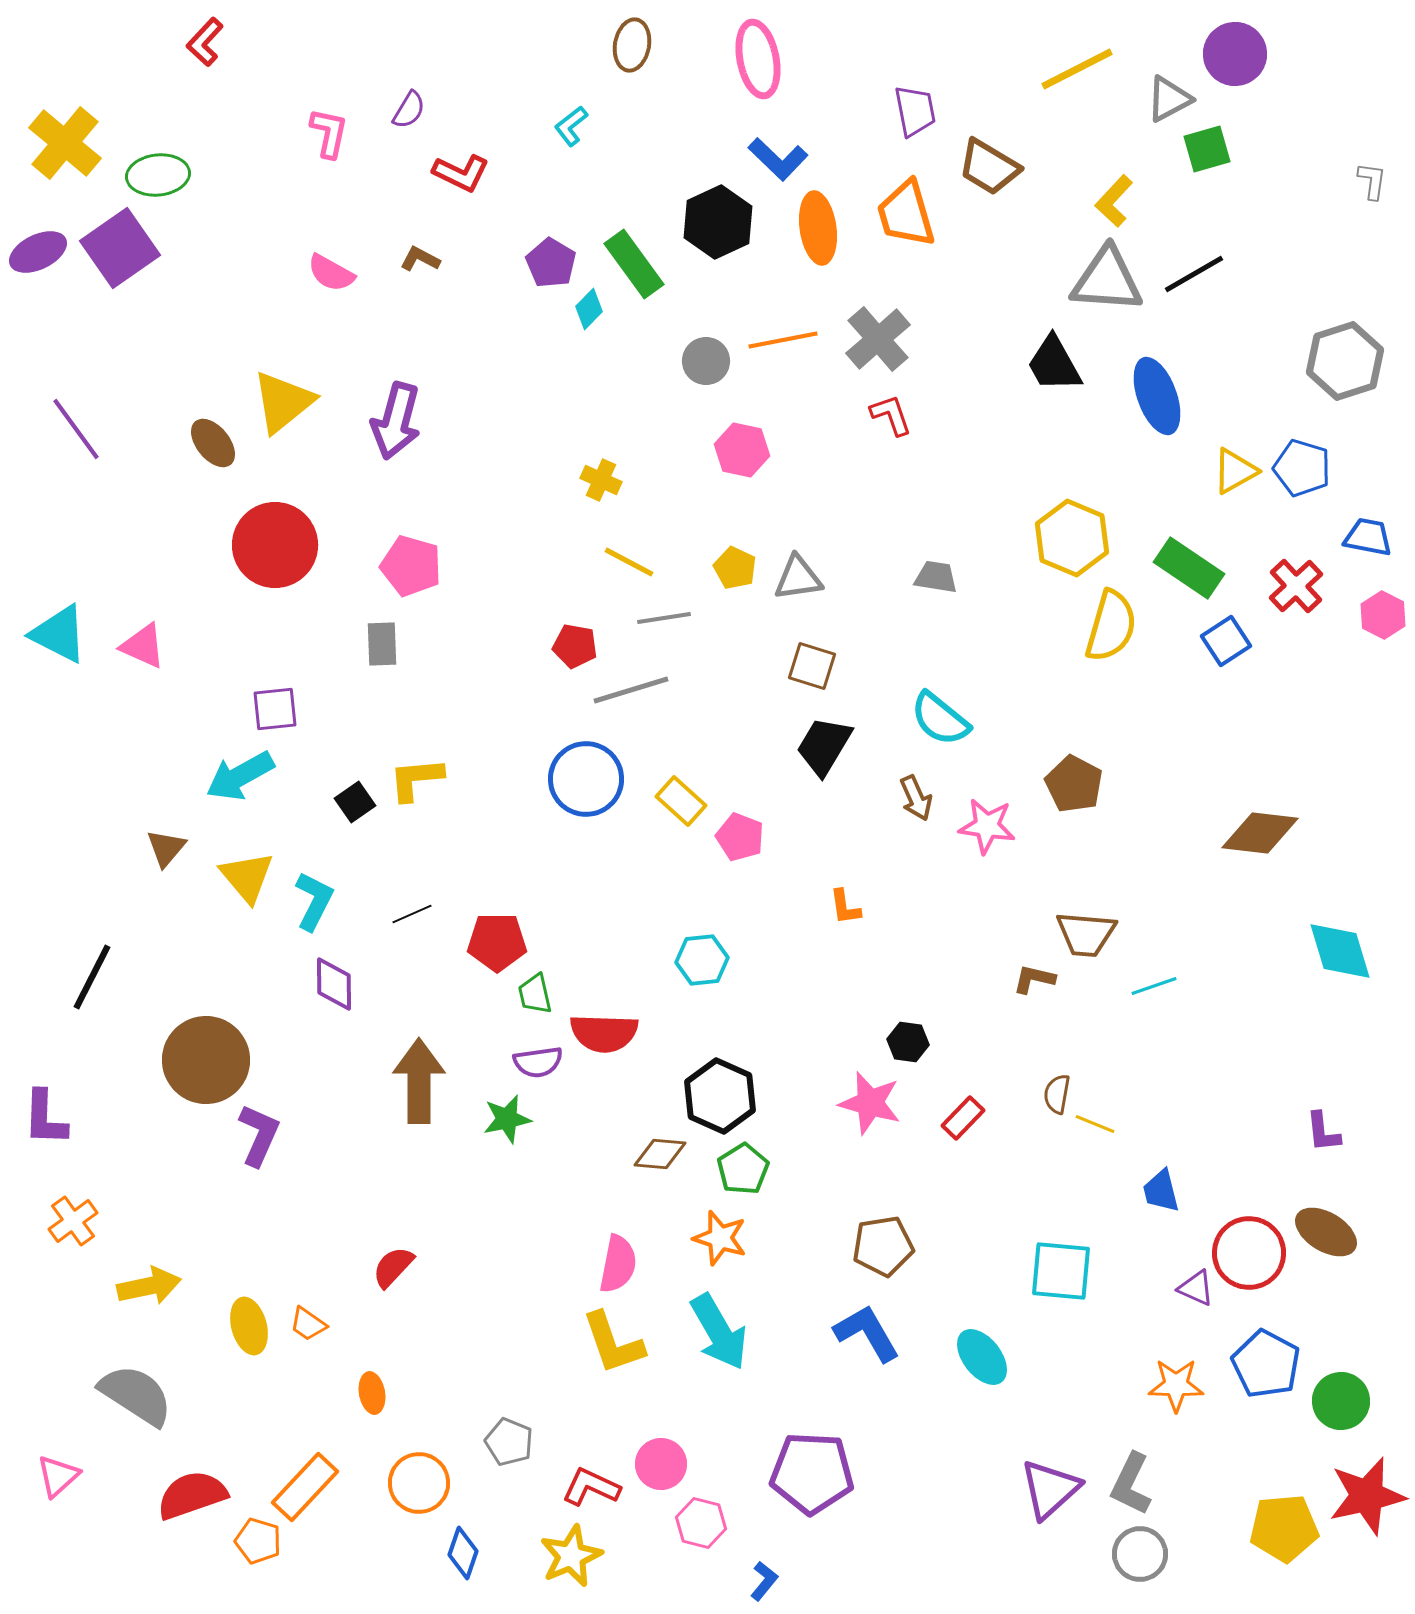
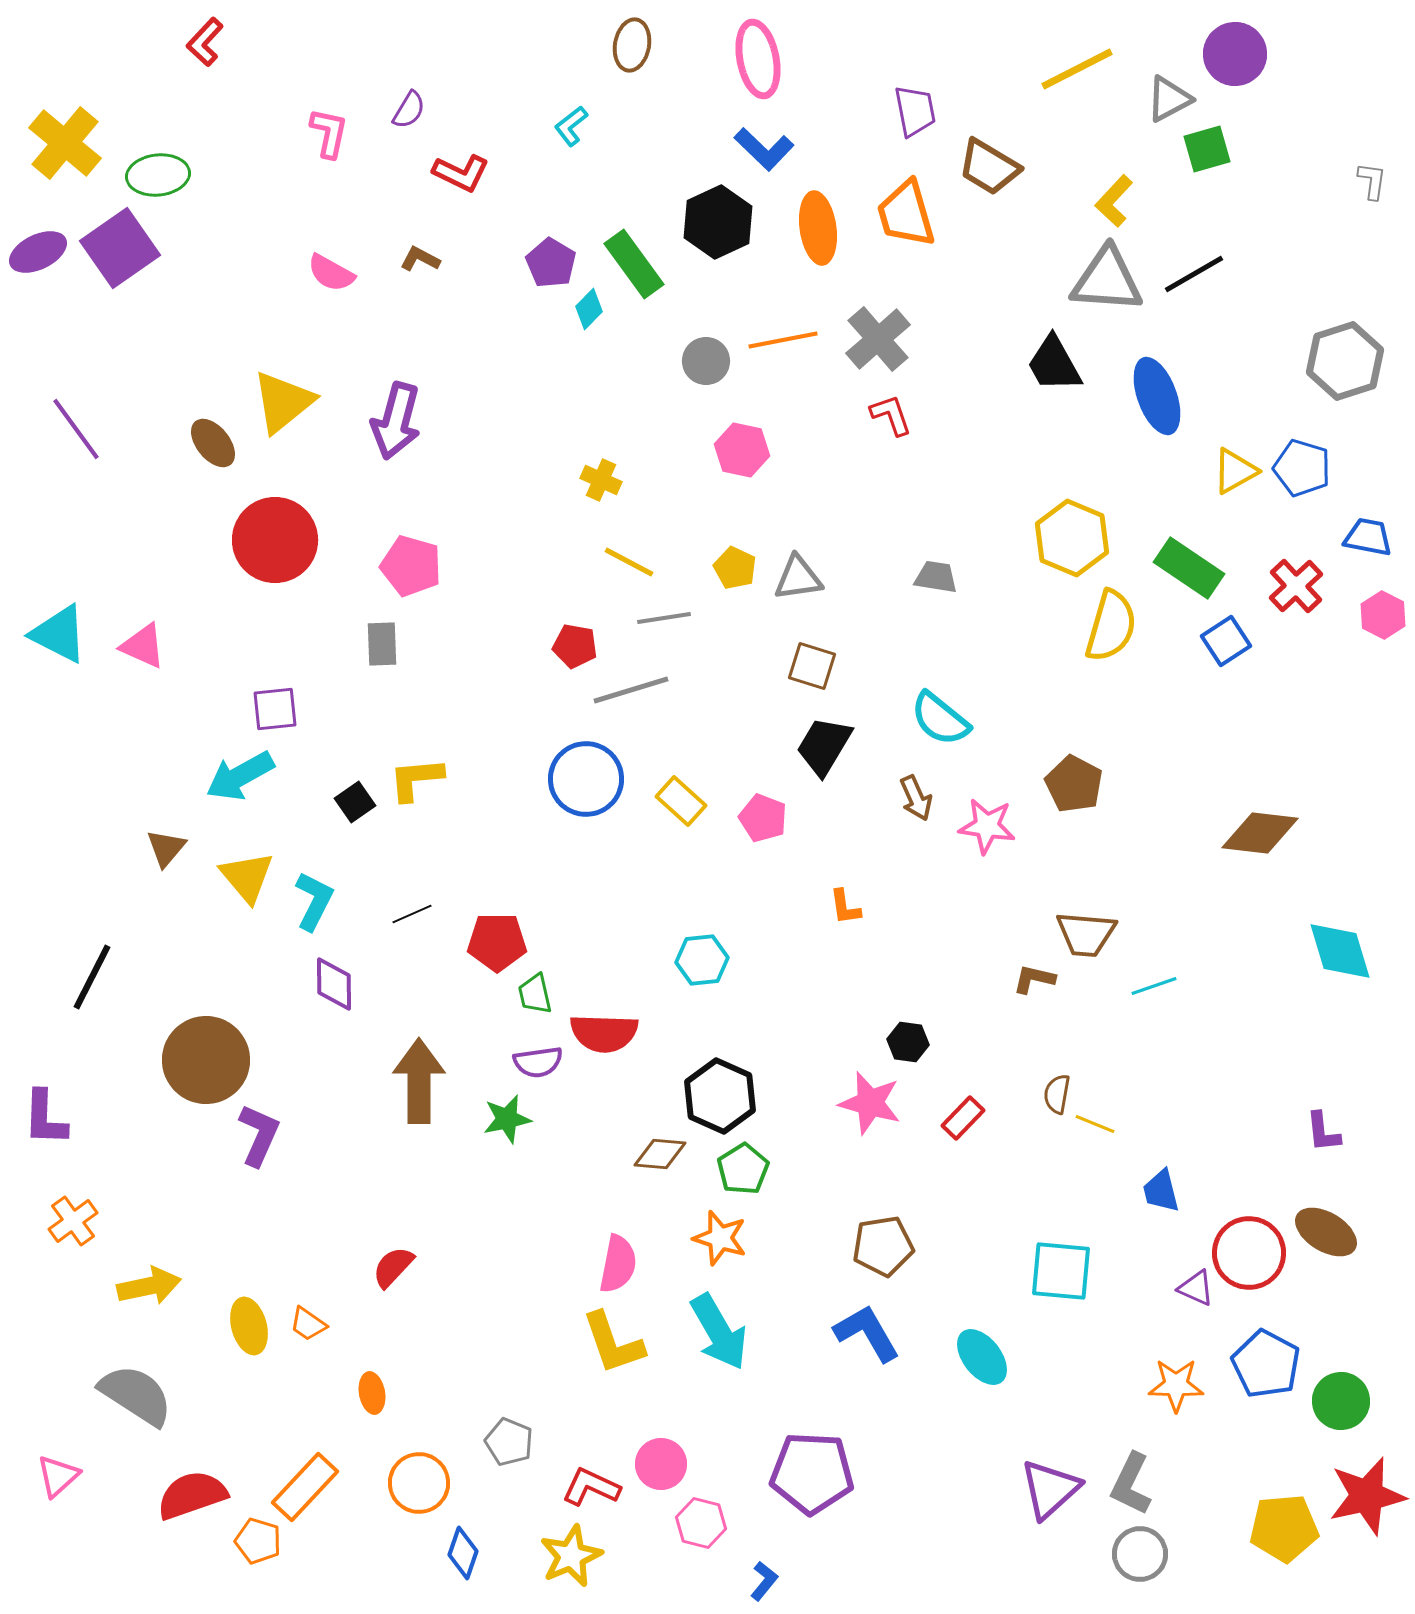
blue L-shape at (778, 159): moved 14 px left, 10 px up
red circle at (275, 545): moved 5 px up
pink pentagon at (740, 837): moved 23 px right, 19 px up
